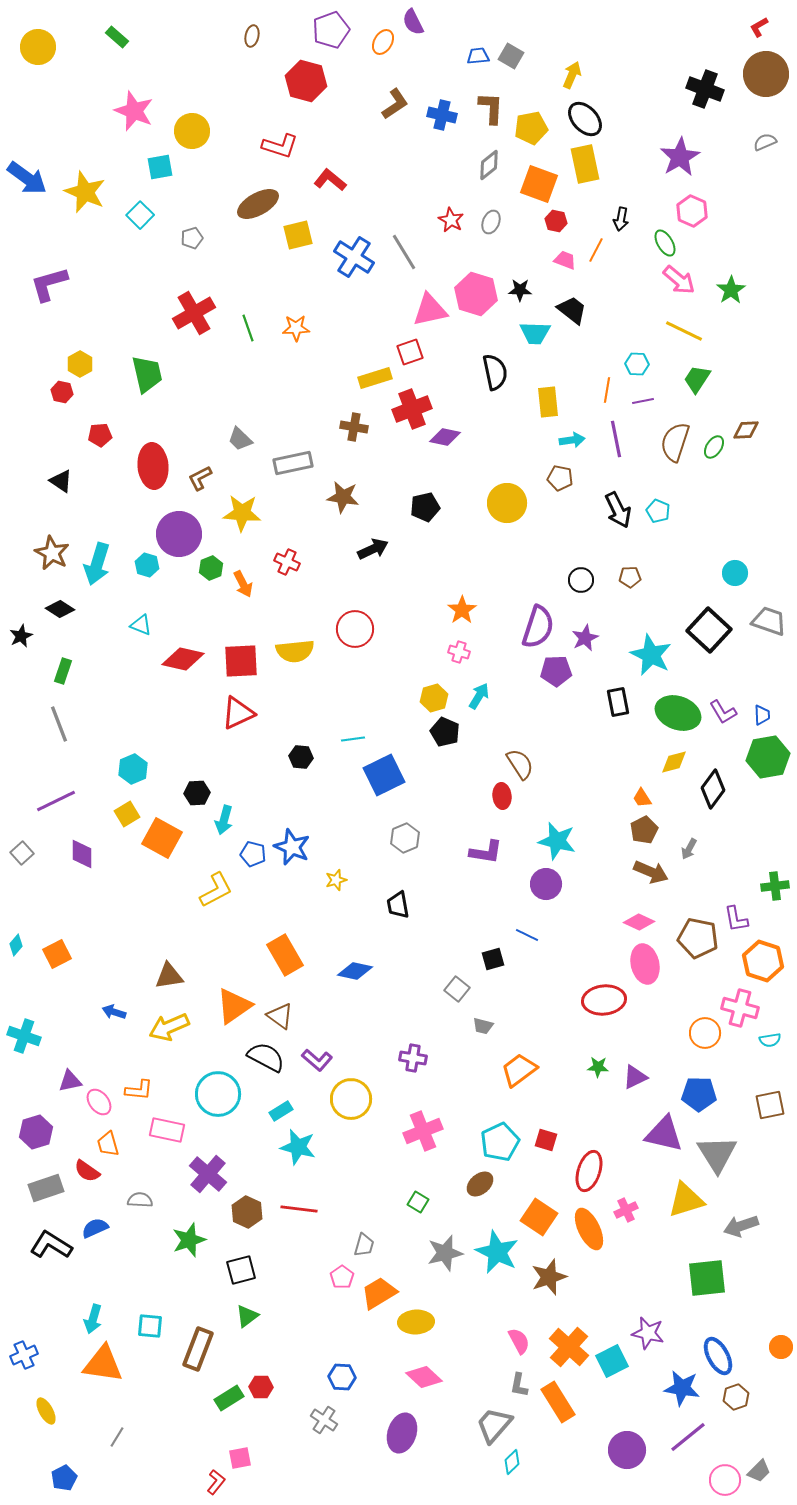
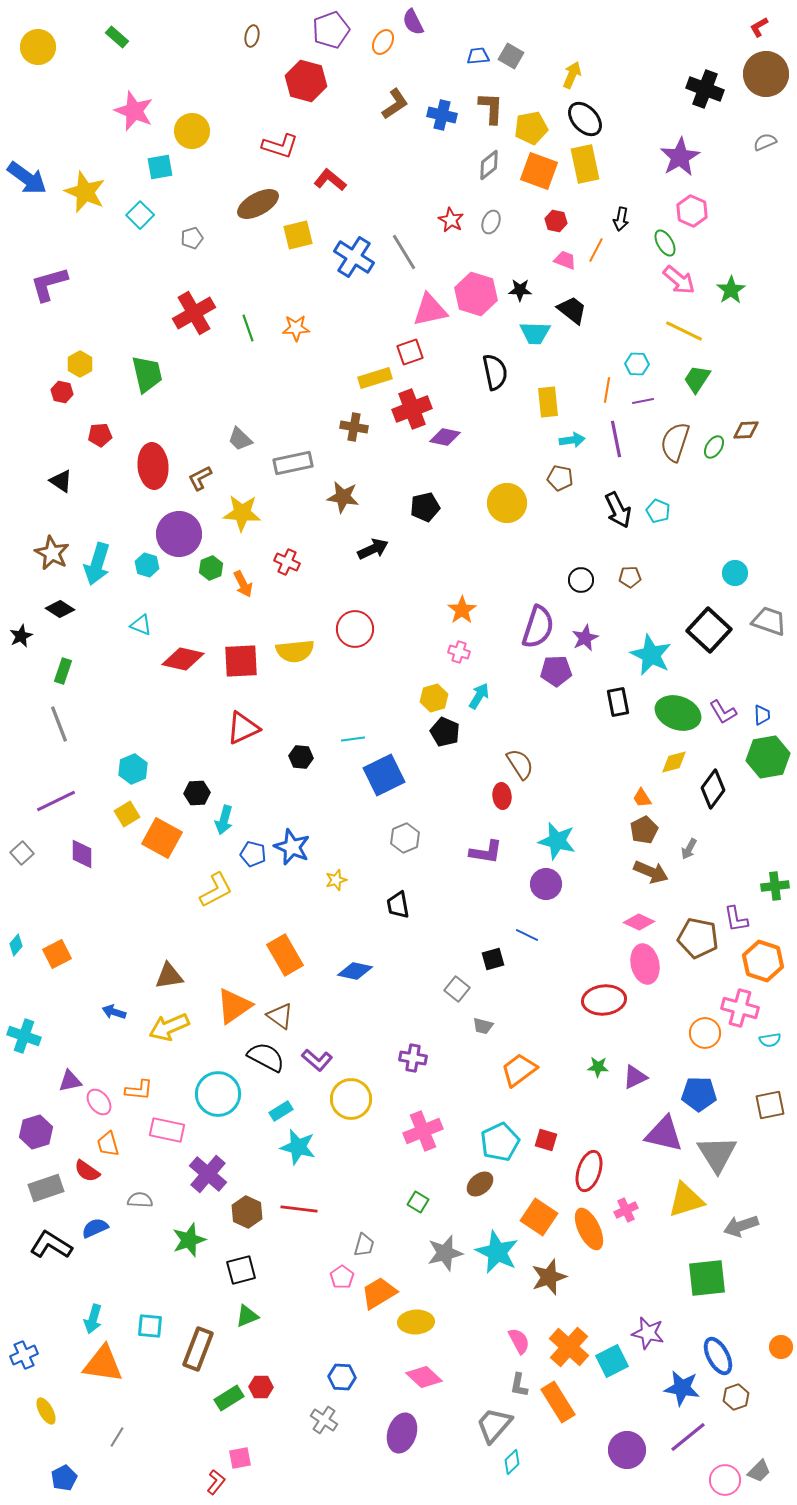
orange square at (539, 184): moved 13 px up
red triangle at (238, 713): moved 5 px right, 15 px down
green triangle at (247, 1316): rotated 15 degrees clockwise
